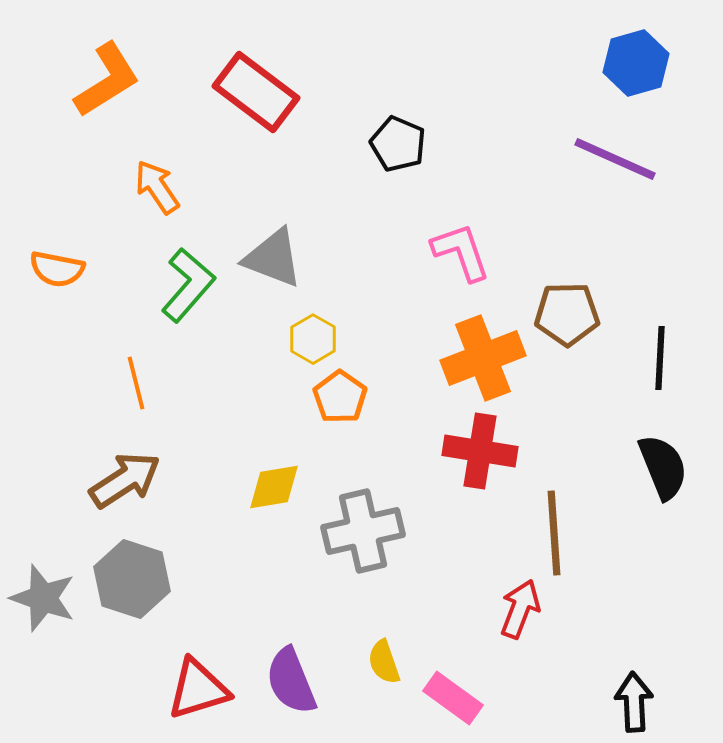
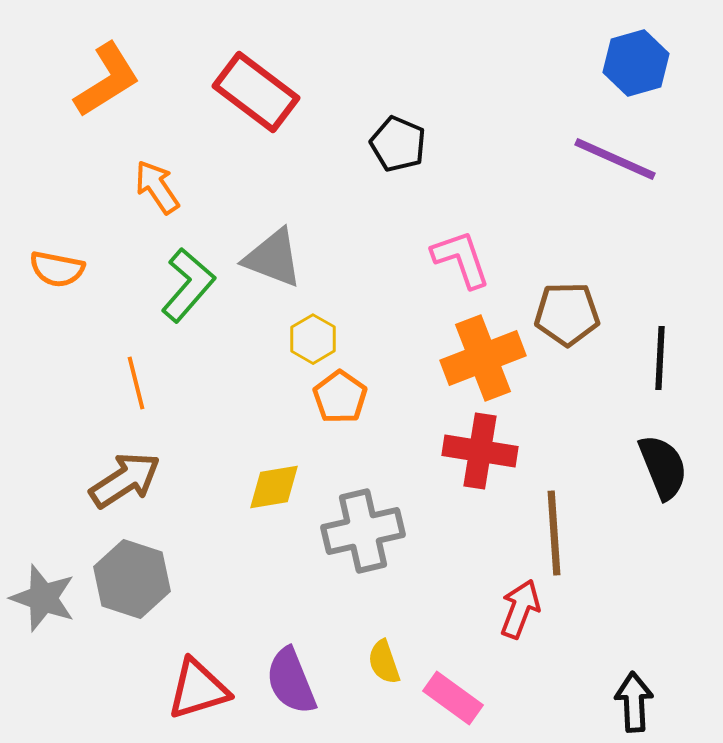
pink L-shape: moved 7 px down
